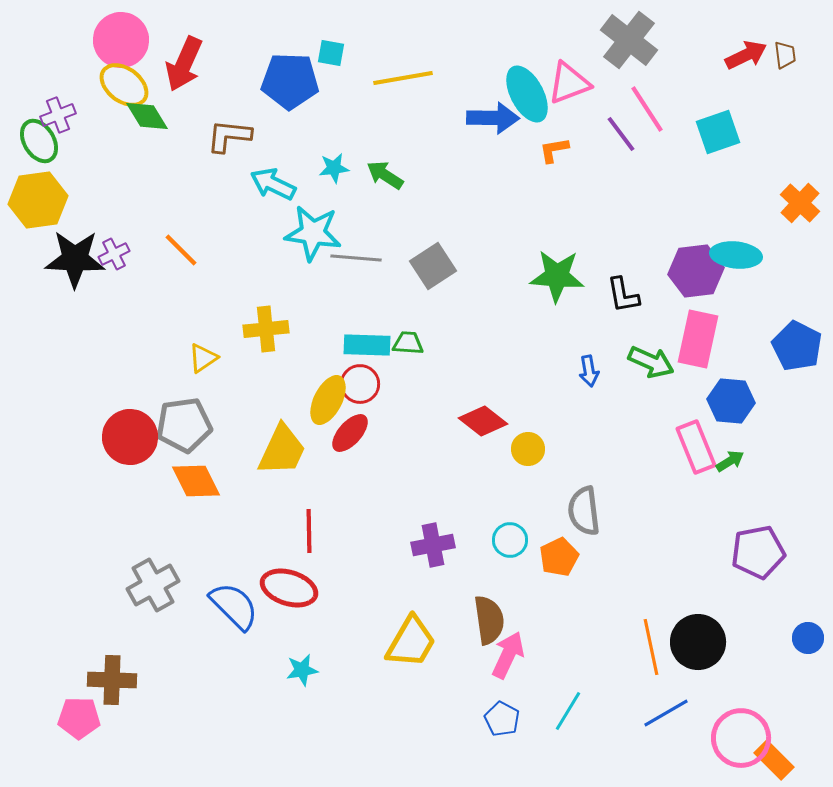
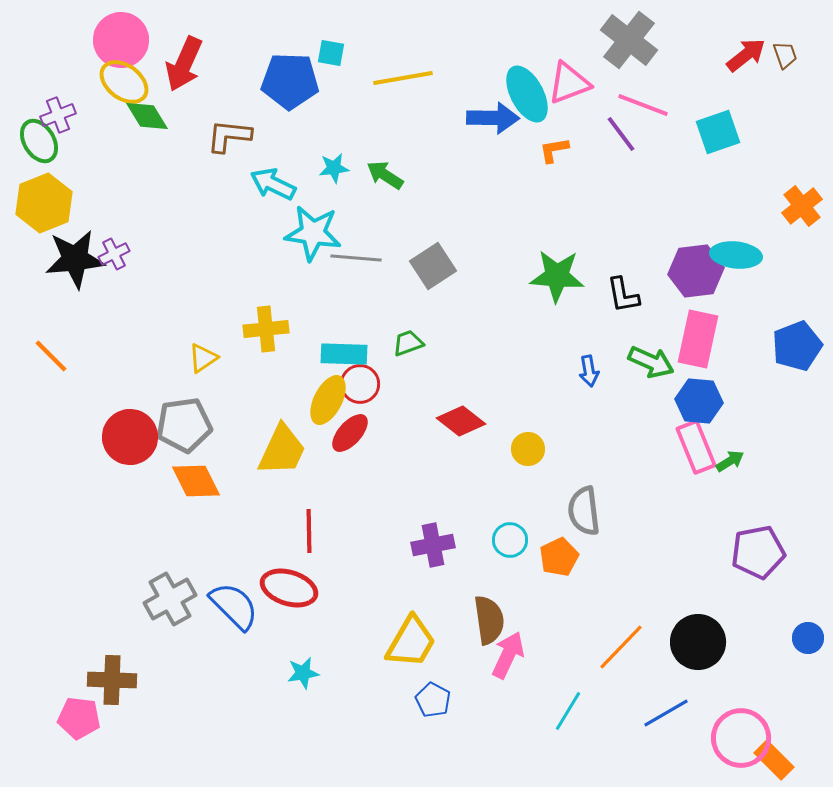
red arrow at (746, 55): rotated 12 degrees counterclockwise
brown trapezoid at (785, 55): rotated 12 degrees counterclockwise
yellow ellipse at (124, 85): moved 3 px up
pink line at (647, 109): moved 4 px left, 4 px up; rotated 36 degrees counterclockwise
yellow hexagon at (38, 200): moved 6 px right, 3 px down; rotated 14 degrees counterclockwise
orange cross at (800, 203): moved 2 px right, 3 px down; rotated 9 degrees clockwise
orange line at (181, 250): moved 130 px left, 106 px down
black star at (75, 259): rotated 8 degrees counterclockwise
green trapezoid at (408, 343): rotated 24 degrees counterclockwise
cyan rectangle at (367, 345): moved 23 px left, 9 px down
blue pentagon at (797, 346): rotated 24 degrees clockwise
blue hexagon at (731, 401): moved 32 px left
red diamond at (483, 421): moved 22 px left
gray cross at (153, 585): moved 17 px right, 14 px down
orange line at (651, 647): moved 30 px left; rotated 56 degrees clockwise
cyan star at (302, 670): moved 1 px right, 3 px down
pink pentagon at (79, 718): rotated 6 degrees clockwise
blue pentagon at (502, 719): moved 69 px left, 19 px up
